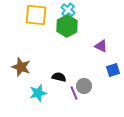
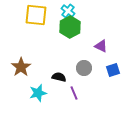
cyan cross: moved 1 px down
green hexagon: moved 3 px right, 1 px down
brown star: rotated 18 degrees clockwise
gray circle: moved 18 px up
